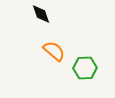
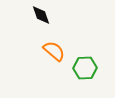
black diamond: moved 1 px down
